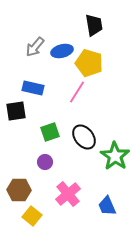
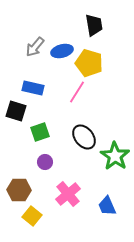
black square: rotated 25 degrees clockwise
green square: moved 10 px left
